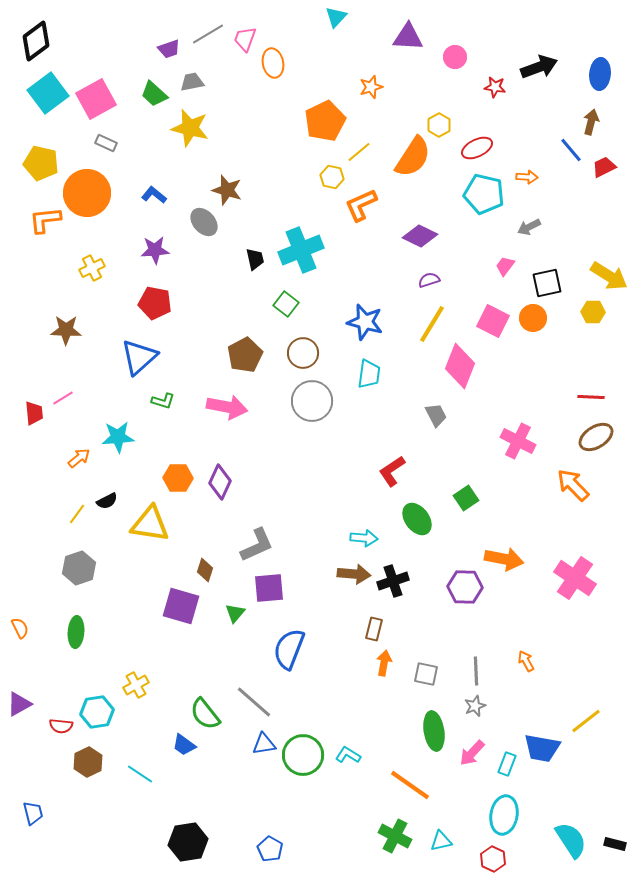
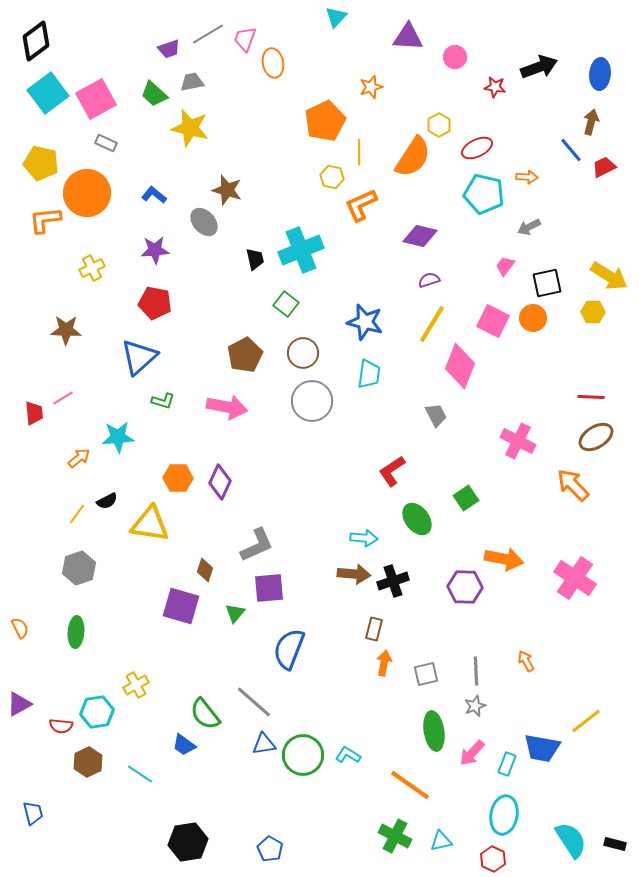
yellow line at (359, 152): rotated 50 degrees counterclockwise
purple diamond at (420, 236): rotated 12 degrees counterclockwise
gray square at (426, 674): rotated 25 degrees counterclockwise
